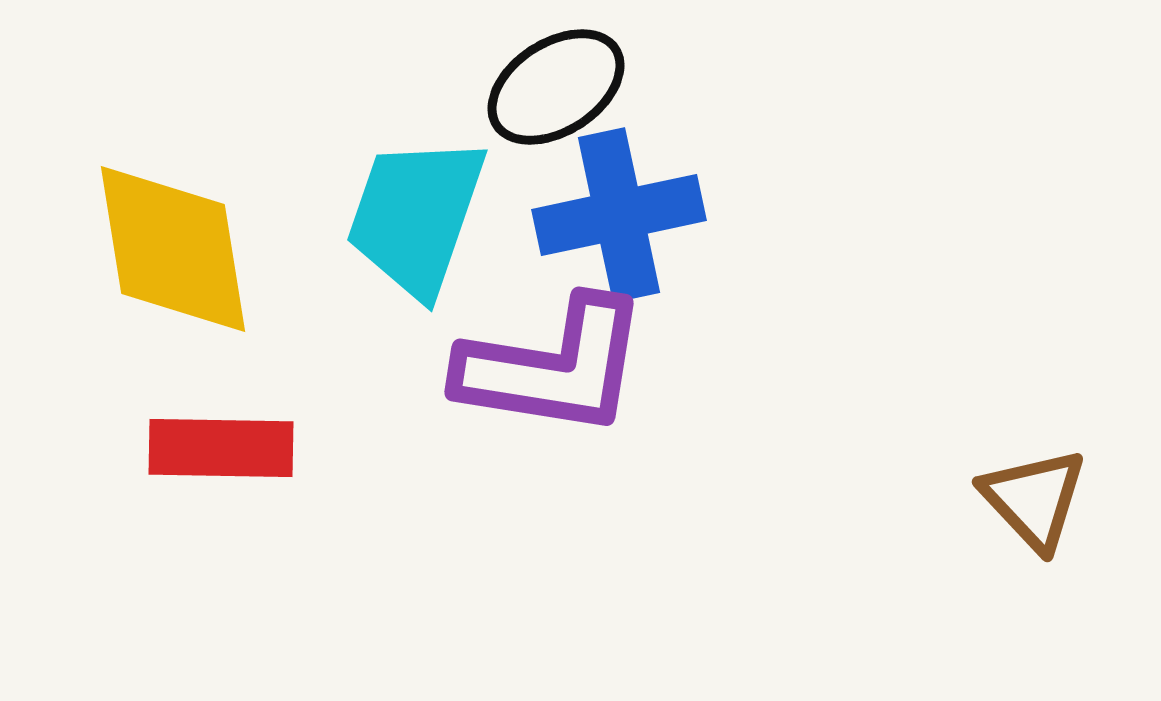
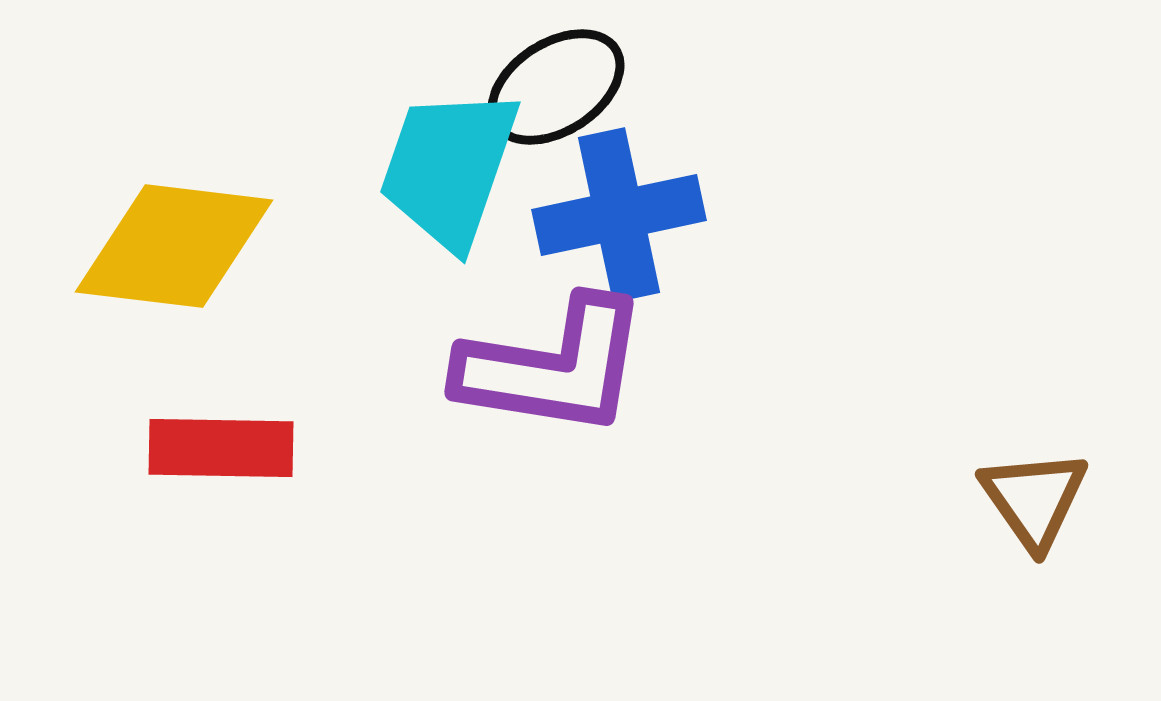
cyan trapezoid: moved 33 px right, 48 px up
yellow diamond: moved 1 px right, 3 px up; rotated 74 degrees counterclockwise
brown triangle: rotated 8 degrees clockwise
